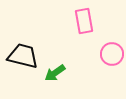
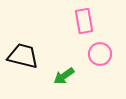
pink circle: moved 12 px left
green arrow: moved 9 px right, 3 px down
